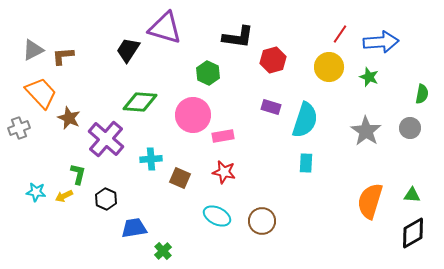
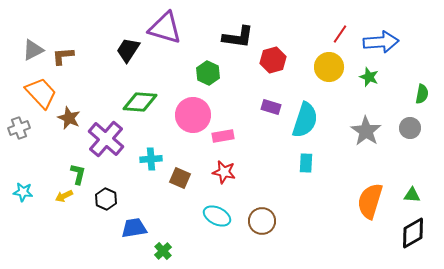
cyan star: moved 13 px left
